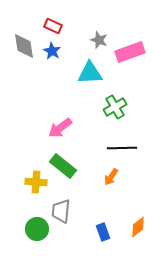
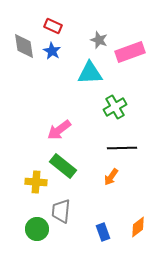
pink arrow: moved 1 px left, 2 px down
